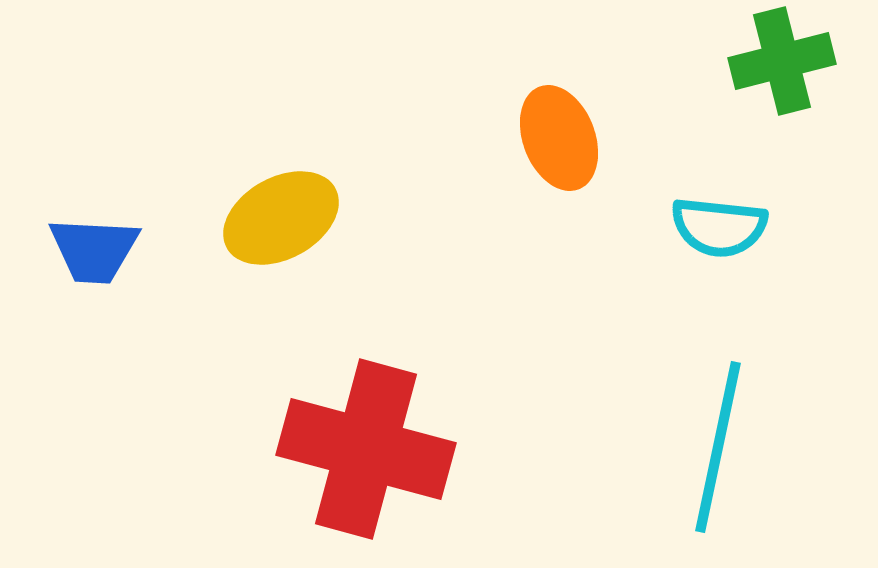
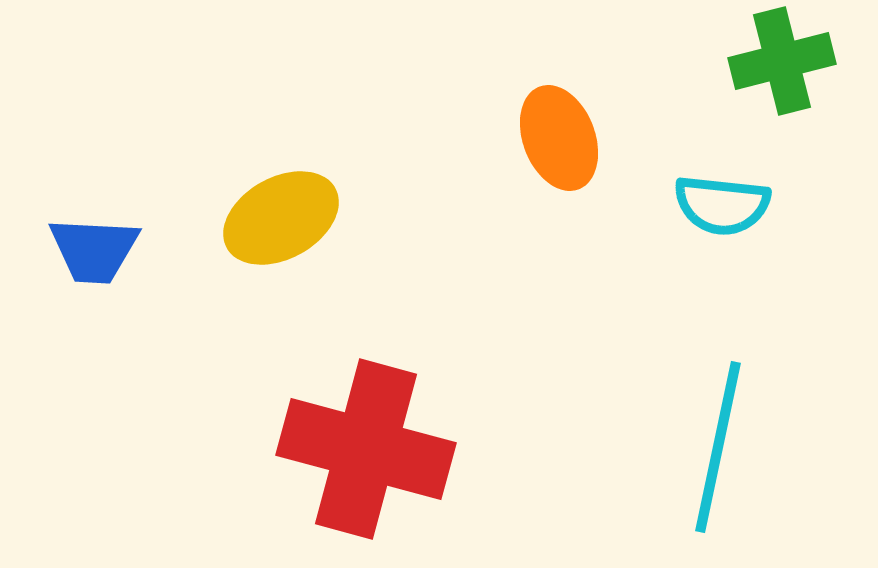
cyan semicircle: moved 3 px right, 22 px up
